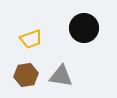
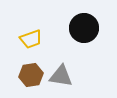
brown hexagon: moved 5 px right
